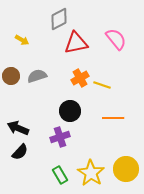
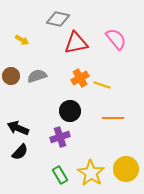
gray diamond: moved 1 px left; rotated 40 degrees clockwise
